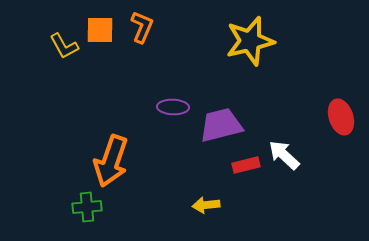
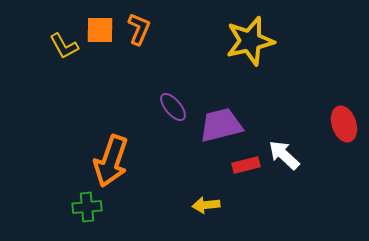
orange L-shape: moved 3 px left, 2 px down
purple ellipse: rotated 48 degrees clockwise
red ellipse: moved 3 px right, 7 px down
